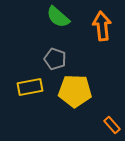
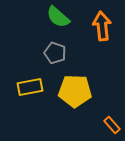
gray pentagon: moved 6 px up
